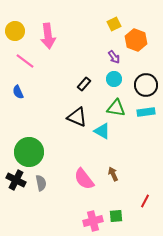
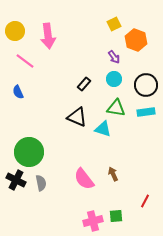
cyan triangle: moved 1 px right, 2 px up; rotated 12 degrees counterclockwise
